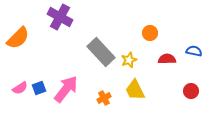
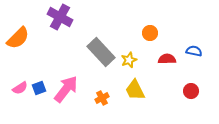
orange cross: moved 2 px left
